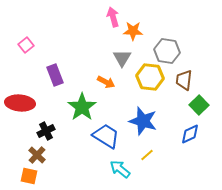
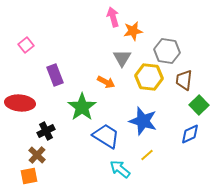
orange star: rotated 12 degrees counterclockwise
yellow hexagon: moved 1 px left
orange square: rotated 24 degrees counterclockwise
